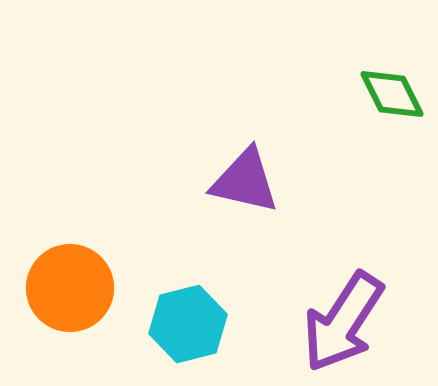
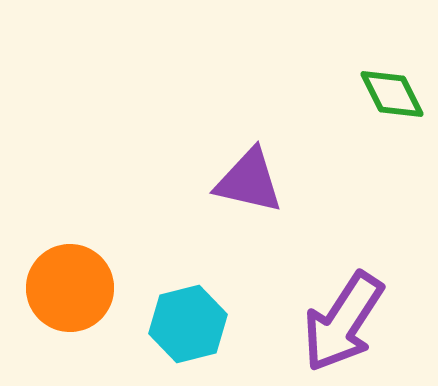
purple triangle: moved 4 px right
